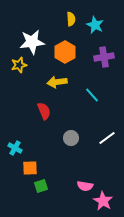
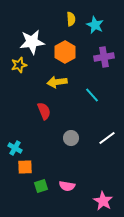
orange square: moved 5 px left, 1 px up
pink semicircle: moved 18 px left
